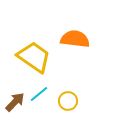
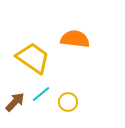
yellow trapezoid: moved 1 px left, 1 px down
cyan line: moved 2 px right
yellow circle: moved 1 px down
